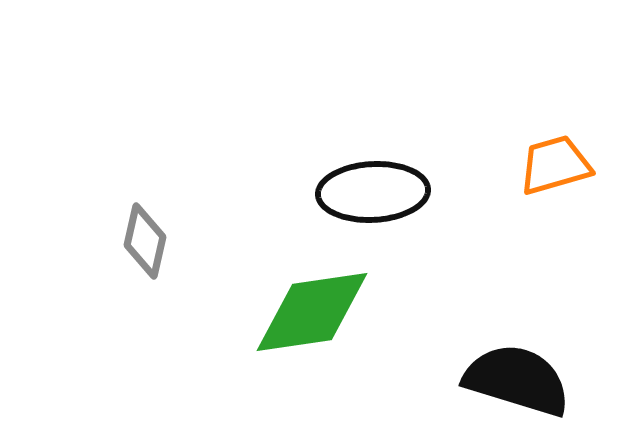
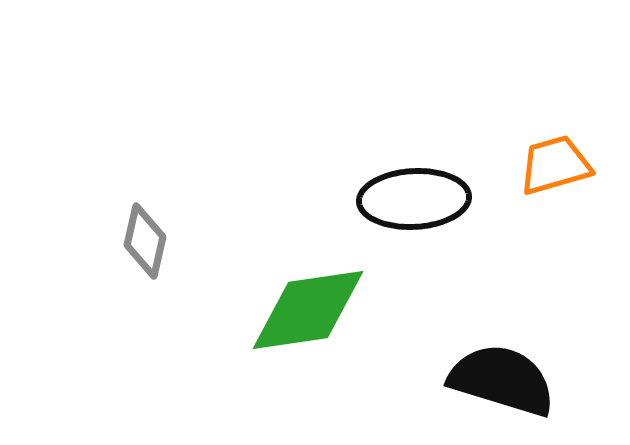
black ellipse: moved 41 px right, 7 px down
green diamond: moved 4 px left, 2 px up
black semicircle: moved 15 px left
